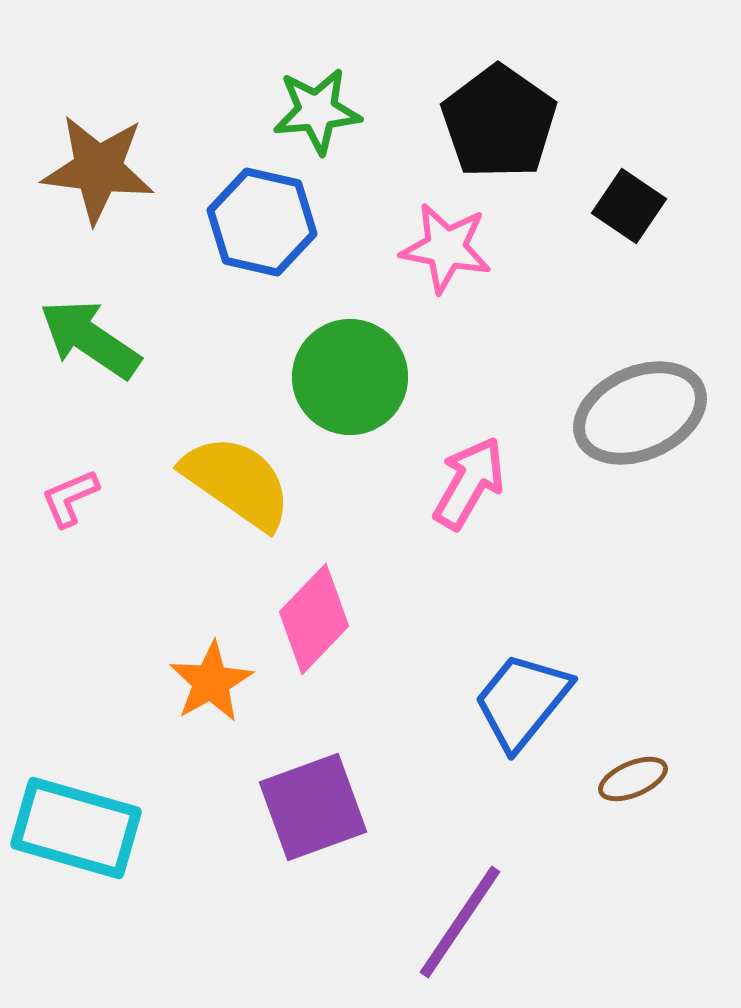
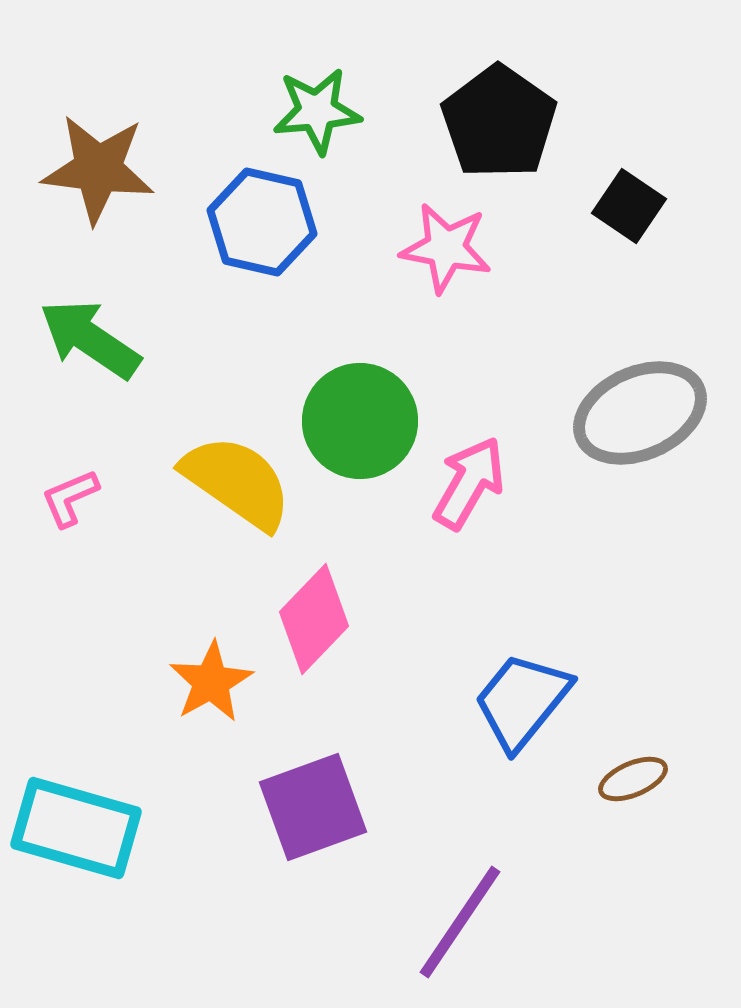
green circle: moved 10 px right, 44 px down
